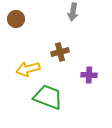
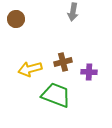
brown cross: moved 3 px right, 10 px down
yellow arrow: moved 2 px right
purple cross: moved 3 px up
green trapezoid: moved 8 px right, 2 px up
